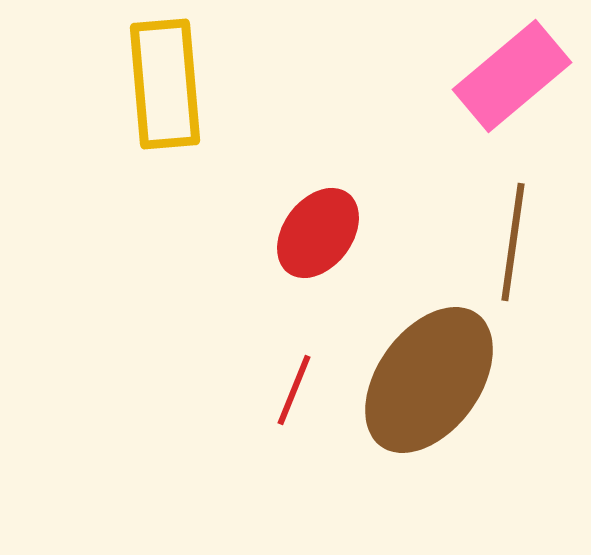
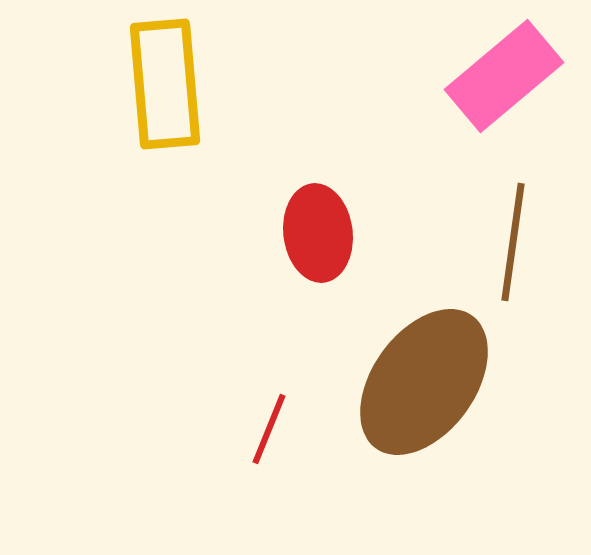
pink rectangle: moved 8 px left
red ellipse: rotated 44 degrees counterclockwise
brown ellipse: moved 5 px left, 2 px down
red line: moved 25 px left, 39 px down
